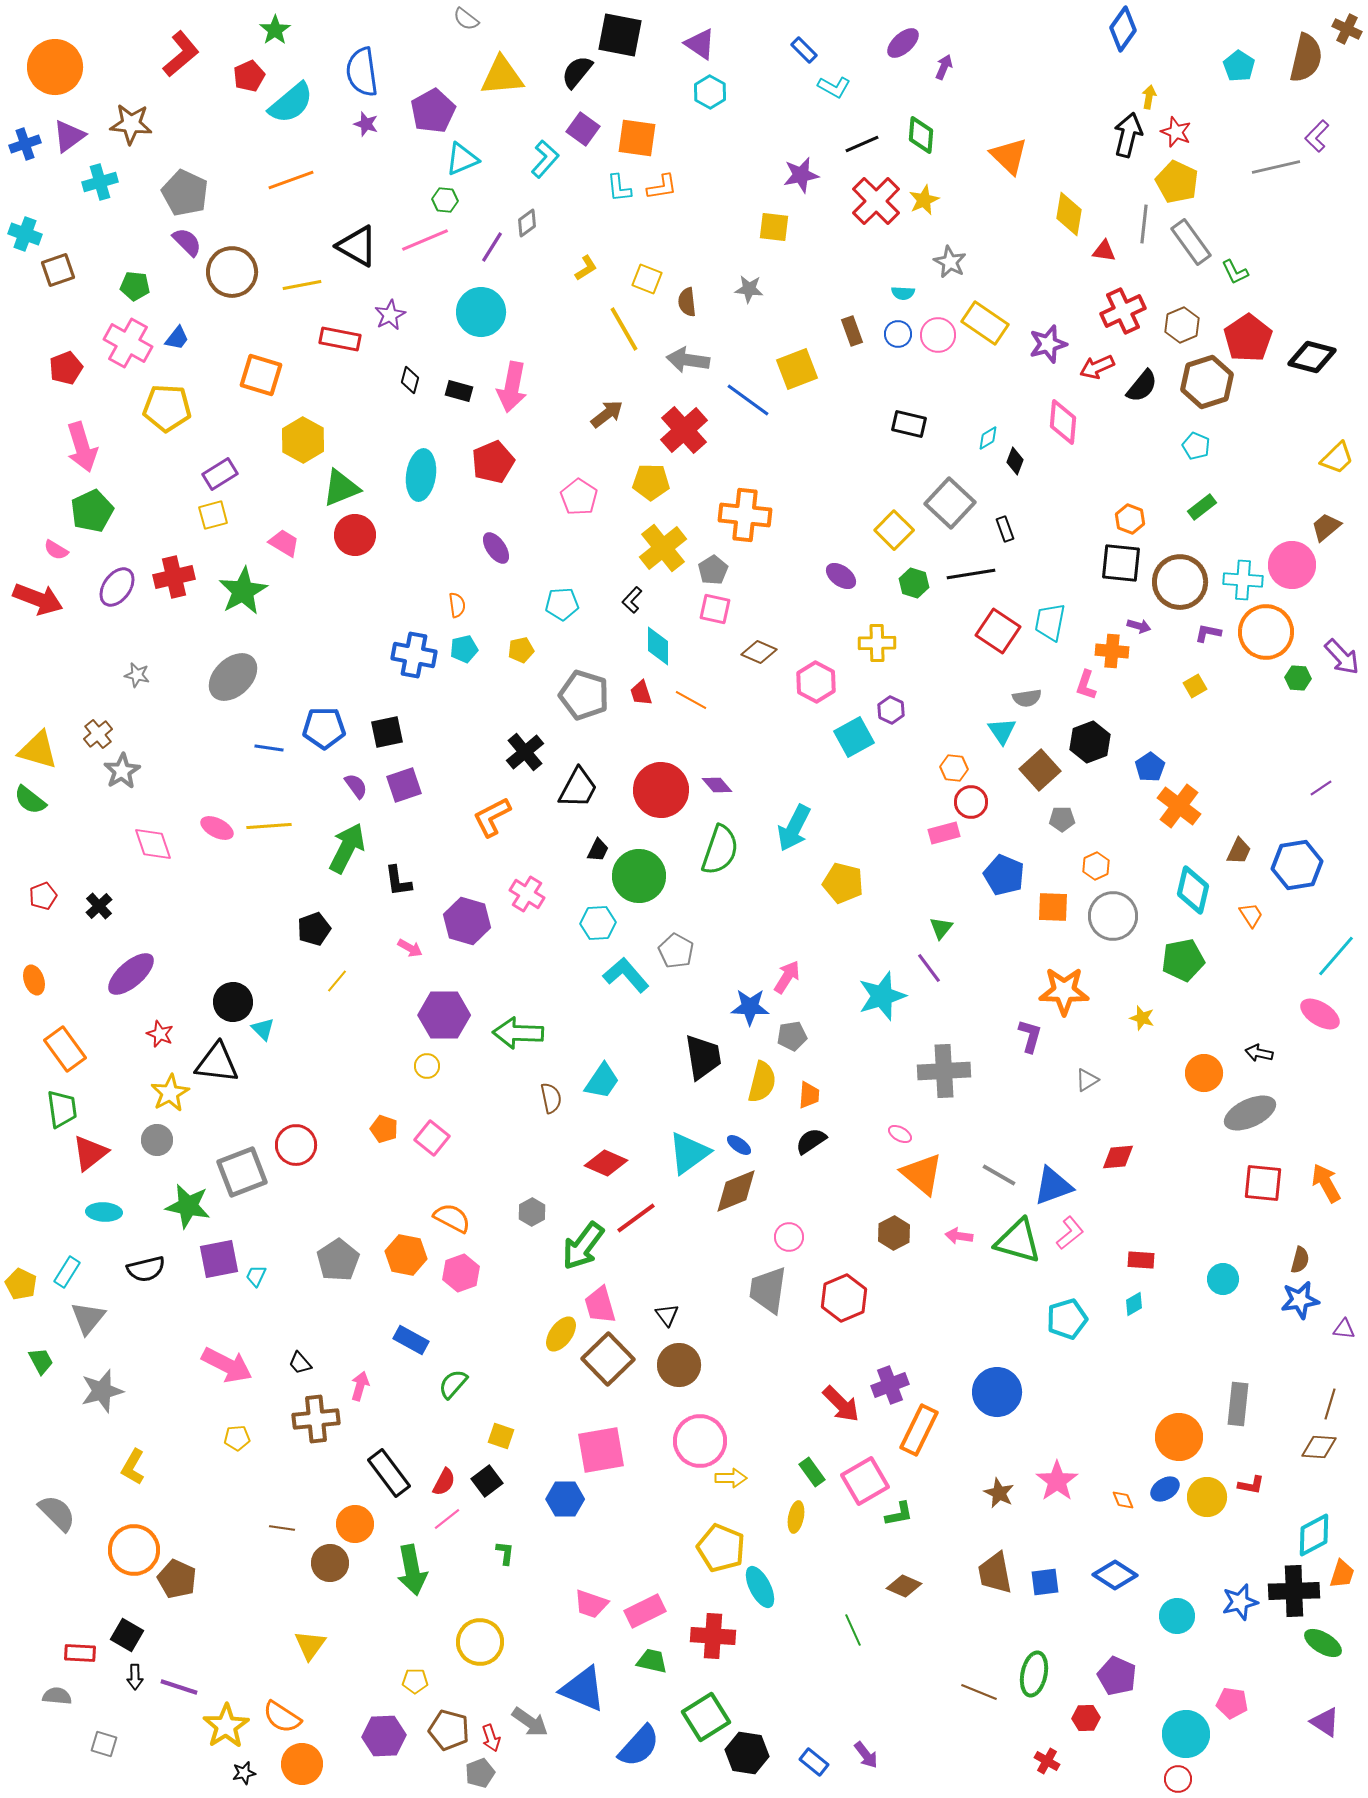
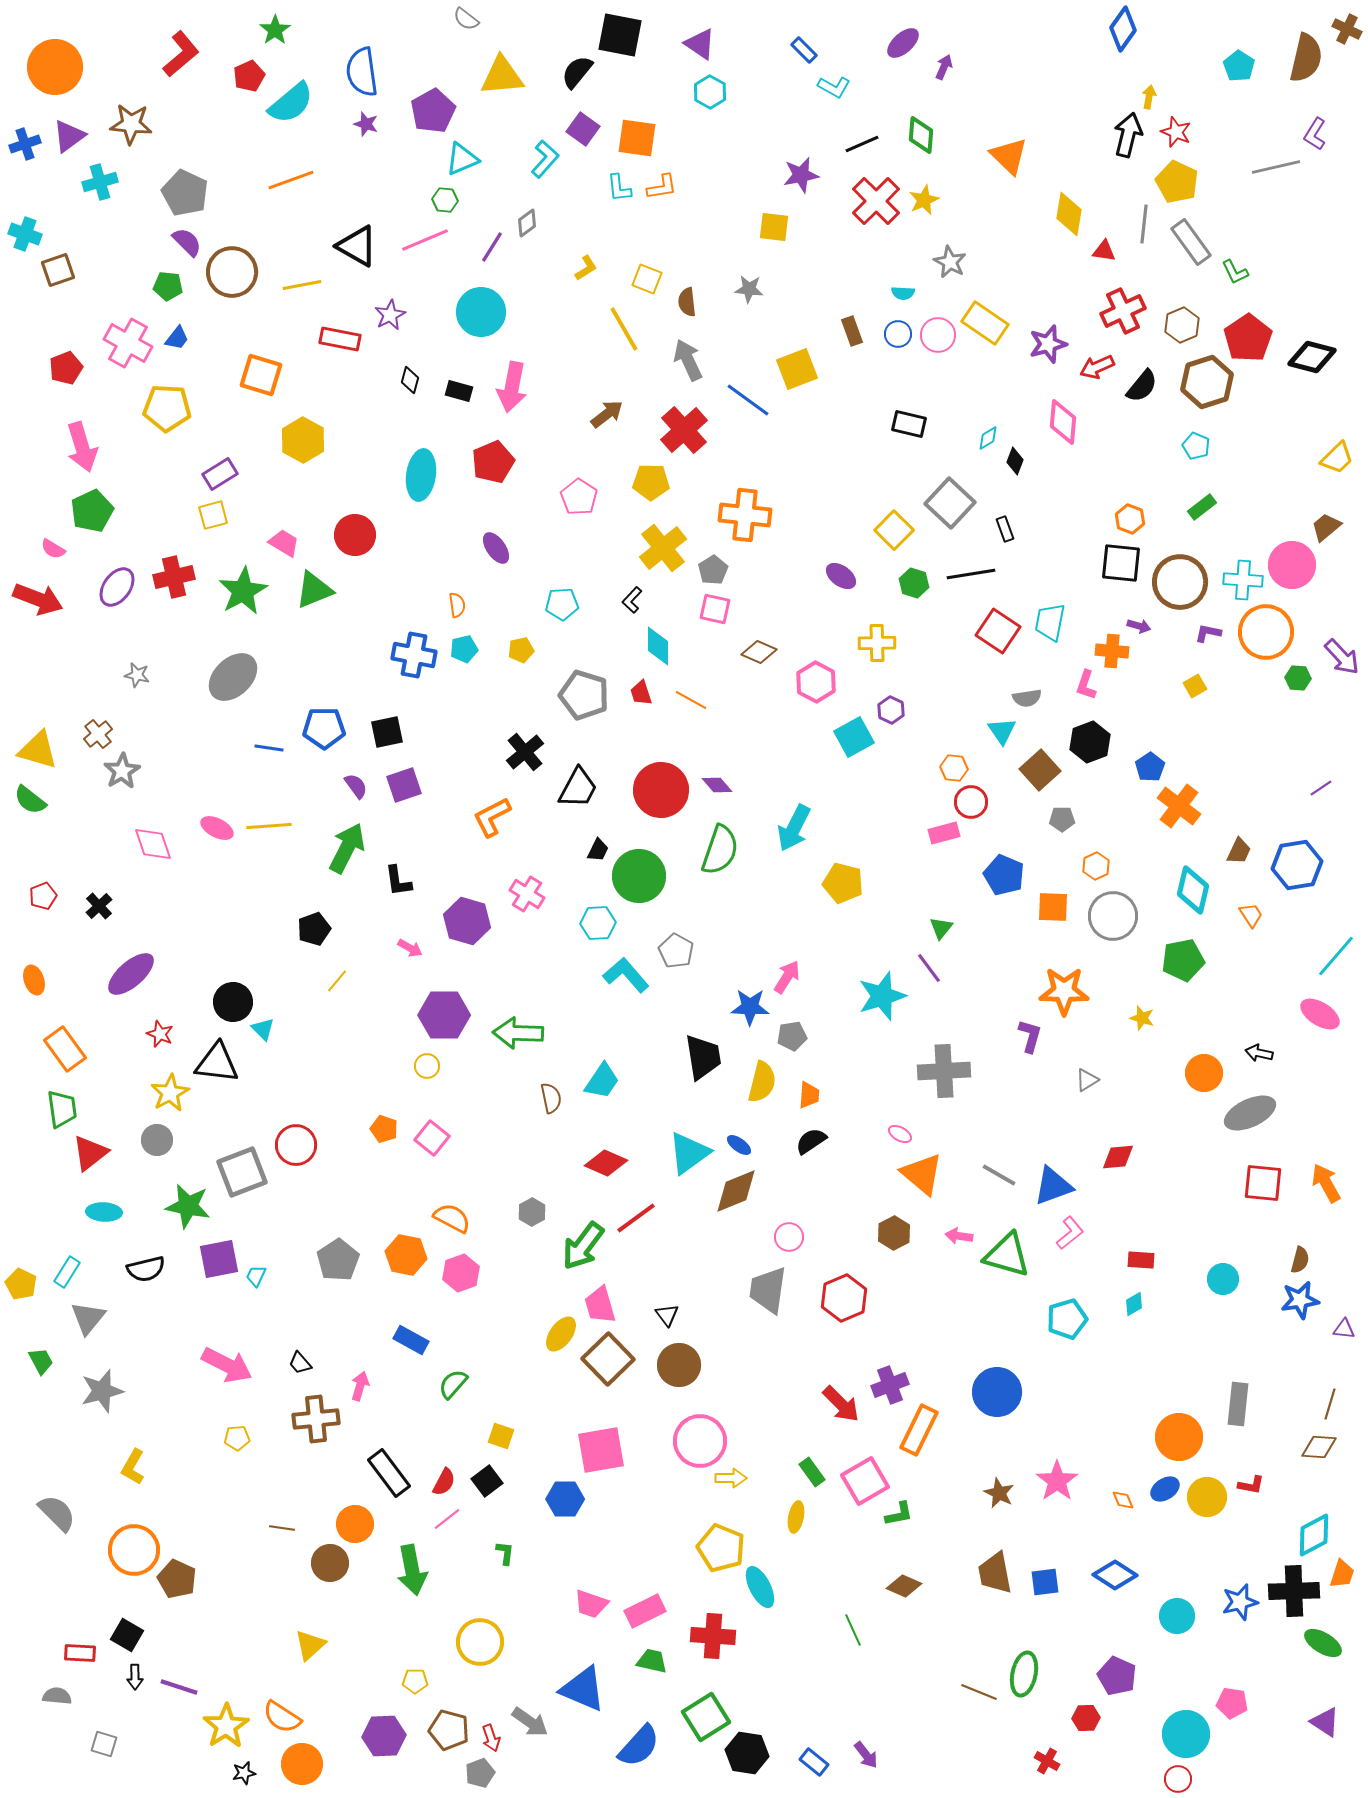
purple L-shape at (1317, 136): moved 2 px left, 2 px up; rotated 12 degrees counterclockwise
green pentagon at (135, 286): moved 33 px right
gray arrow at (688, 360): rotated 57 degrees clockwise
green triangle at (341, 488): moved 27 px left, 102 px down
pink semicircle at (56, 550): moved 3 px left, 1 px up
green triangle at (1018, 1241): moved 11 px left, 14 px down
yellow triangle at (310, 1645): rotated 12 degrees clockwise
green ellipse at (1034, 1674): moved 10 px left
